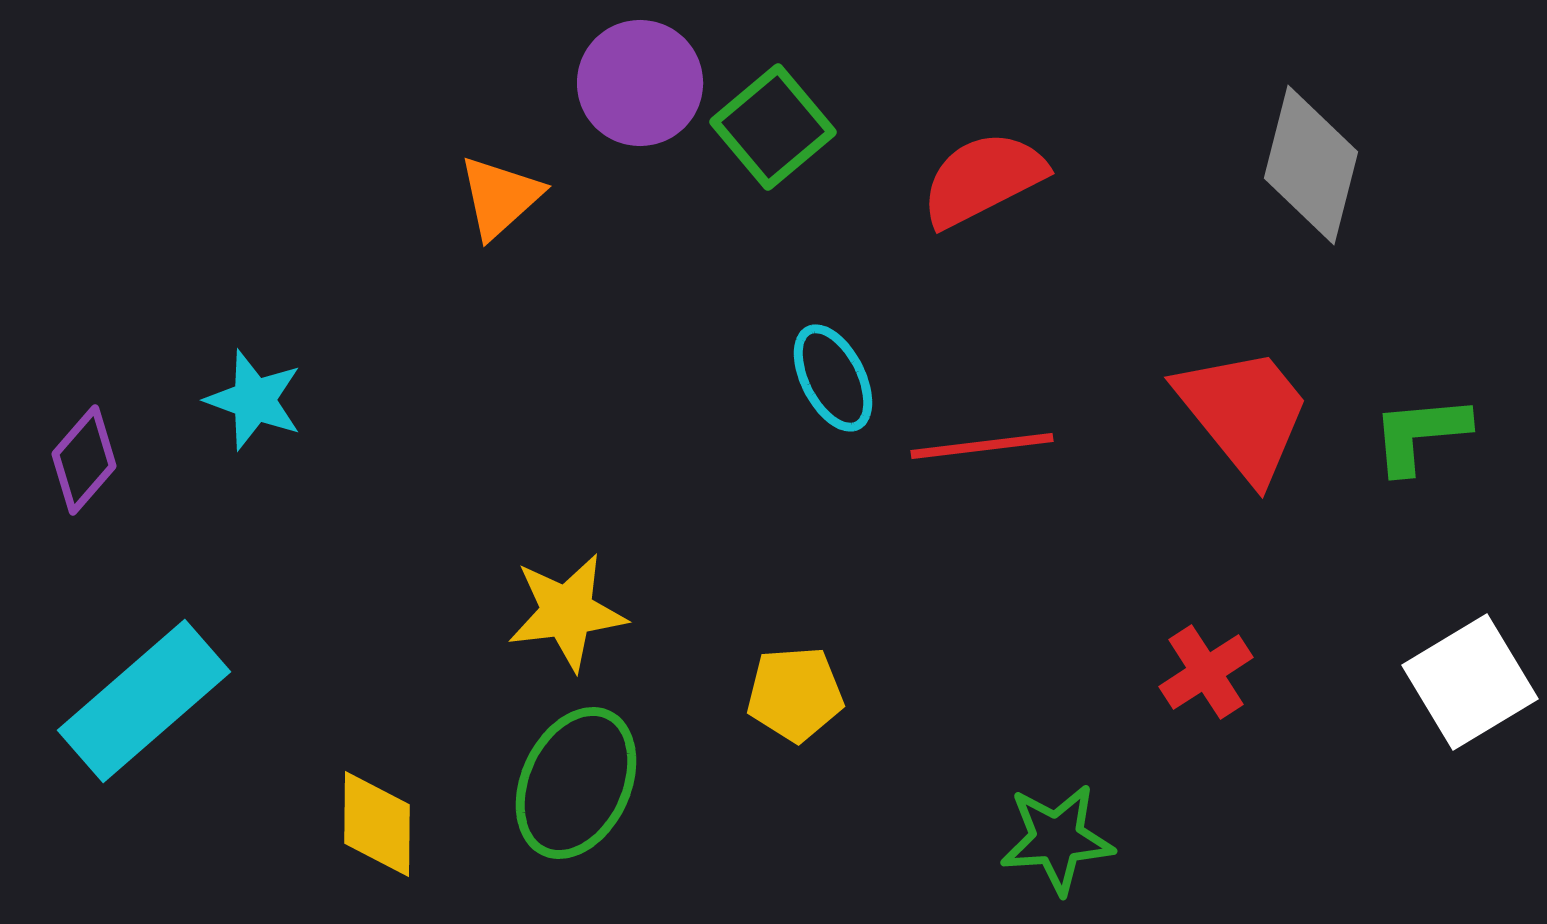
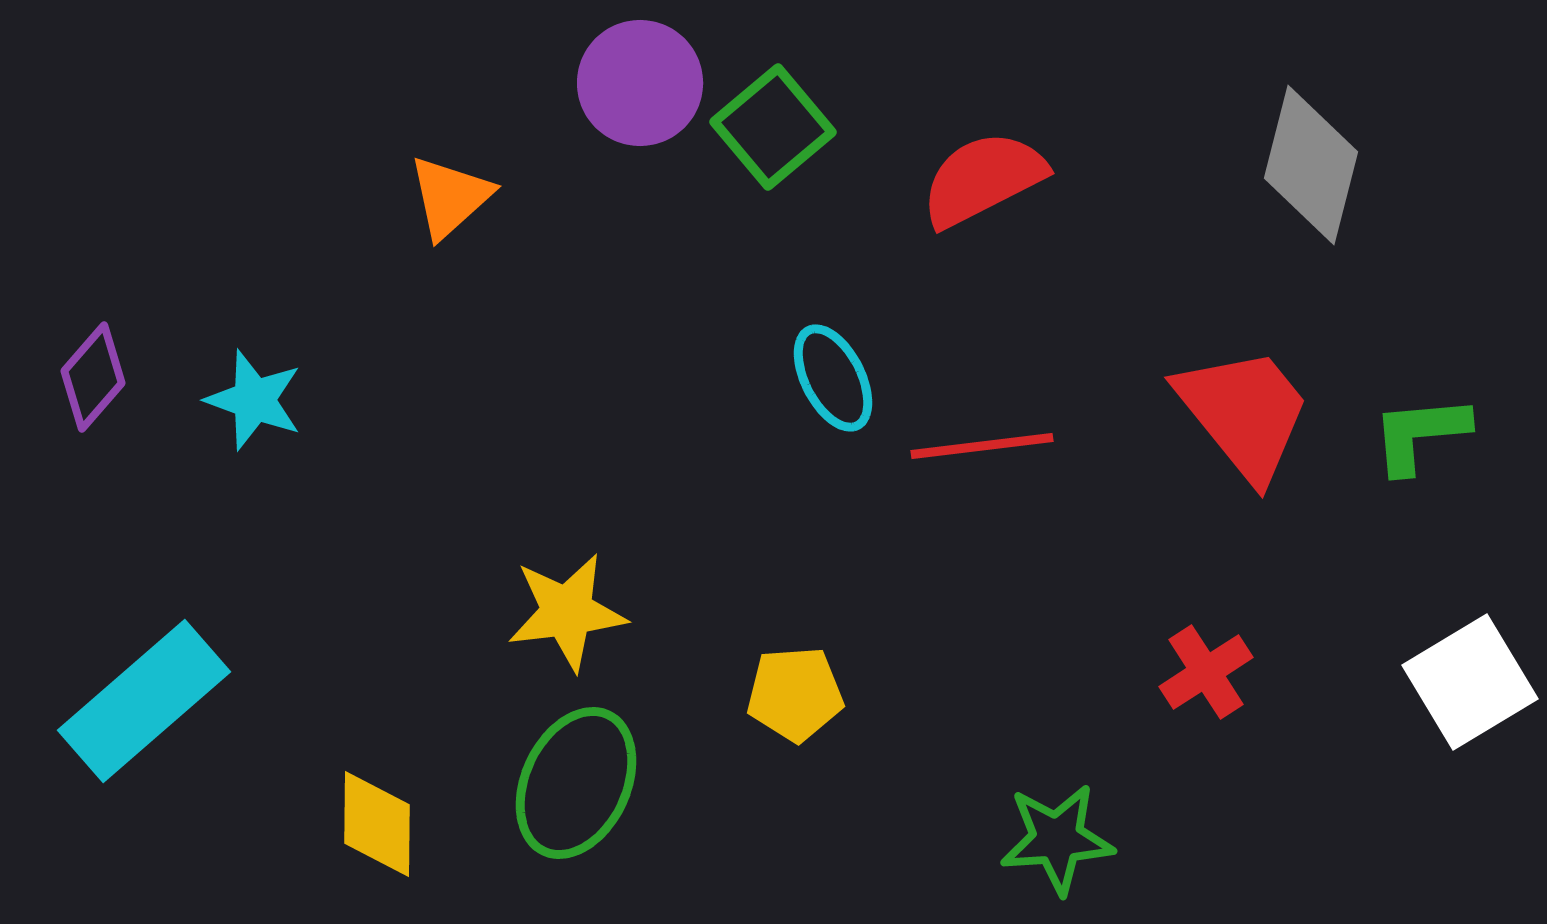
orange triangle: moved 50 px left
purple diamond: moved 9 px right, 83 px up
